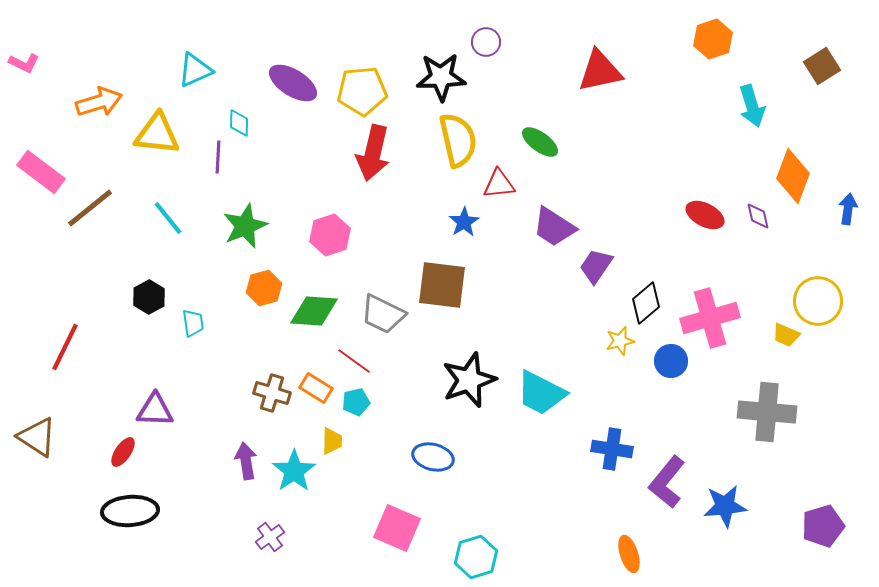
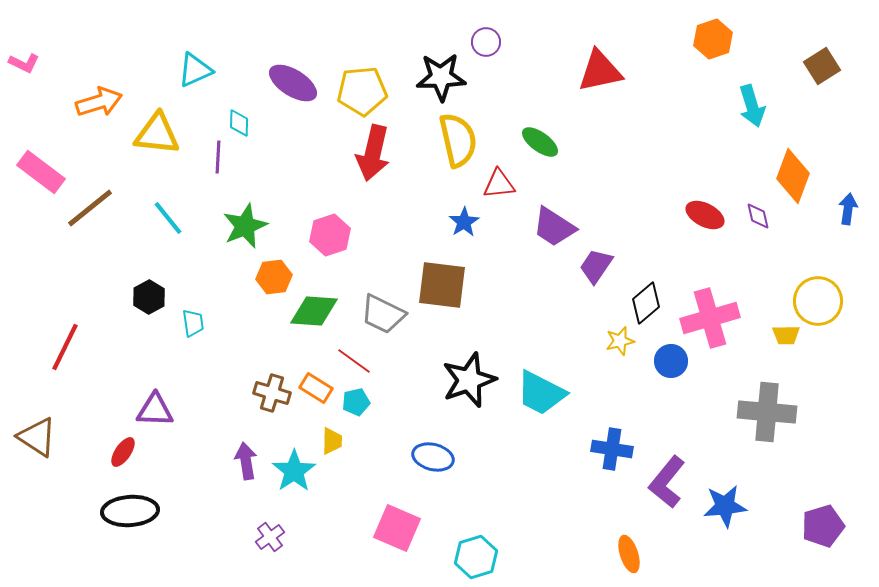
orange hexagon at (264, 288): moved 10 px right, 11 px up; rotated 8 degrees clockwise
yellow trapezoid at (786, 335): rotated 24 degrees counterclockwise
